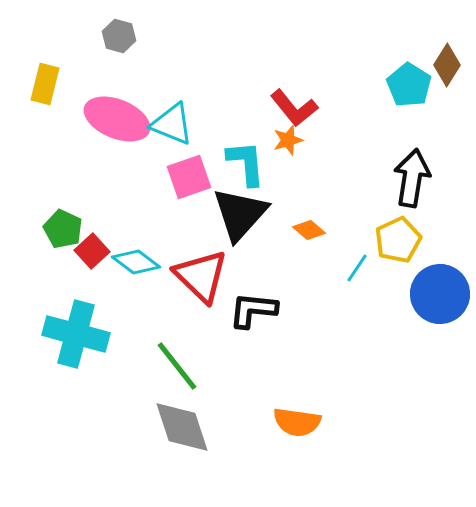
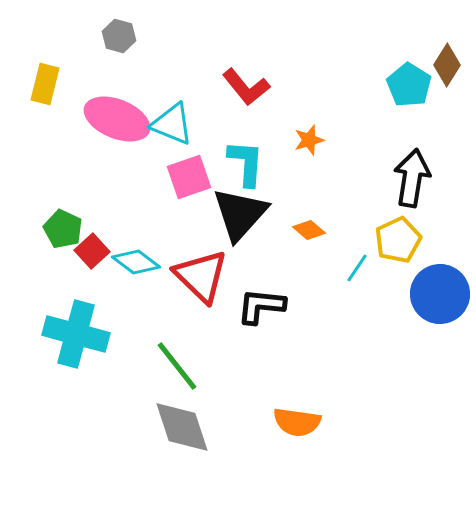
red L-shape: moved 48 px left, 21 px up
orange star: moved 21 px right
cyan L-shape: rotated 9 degrees clockwise
black L-shape: moved 8 px right, 4 px up
